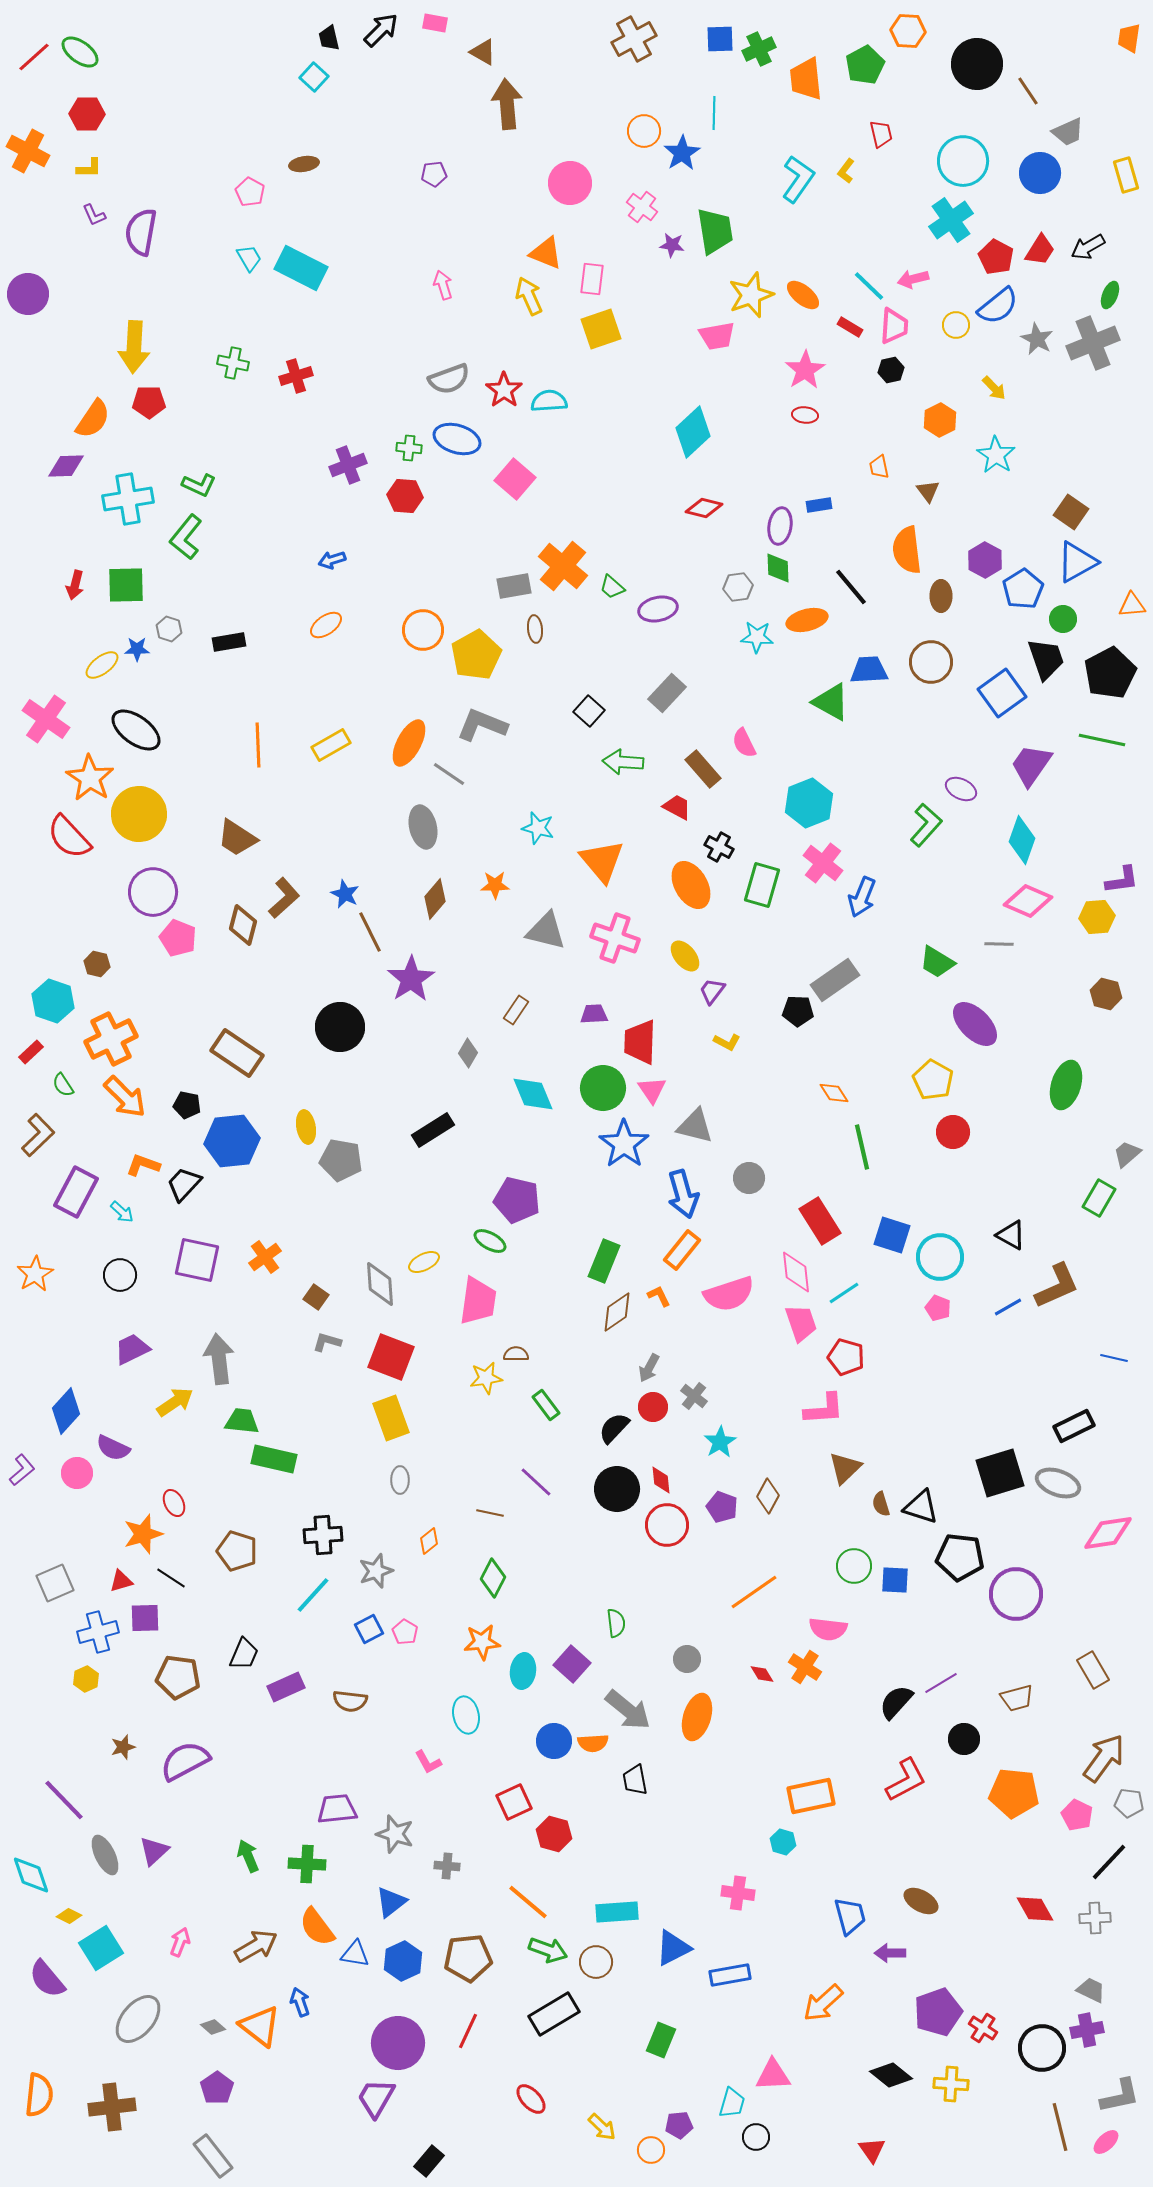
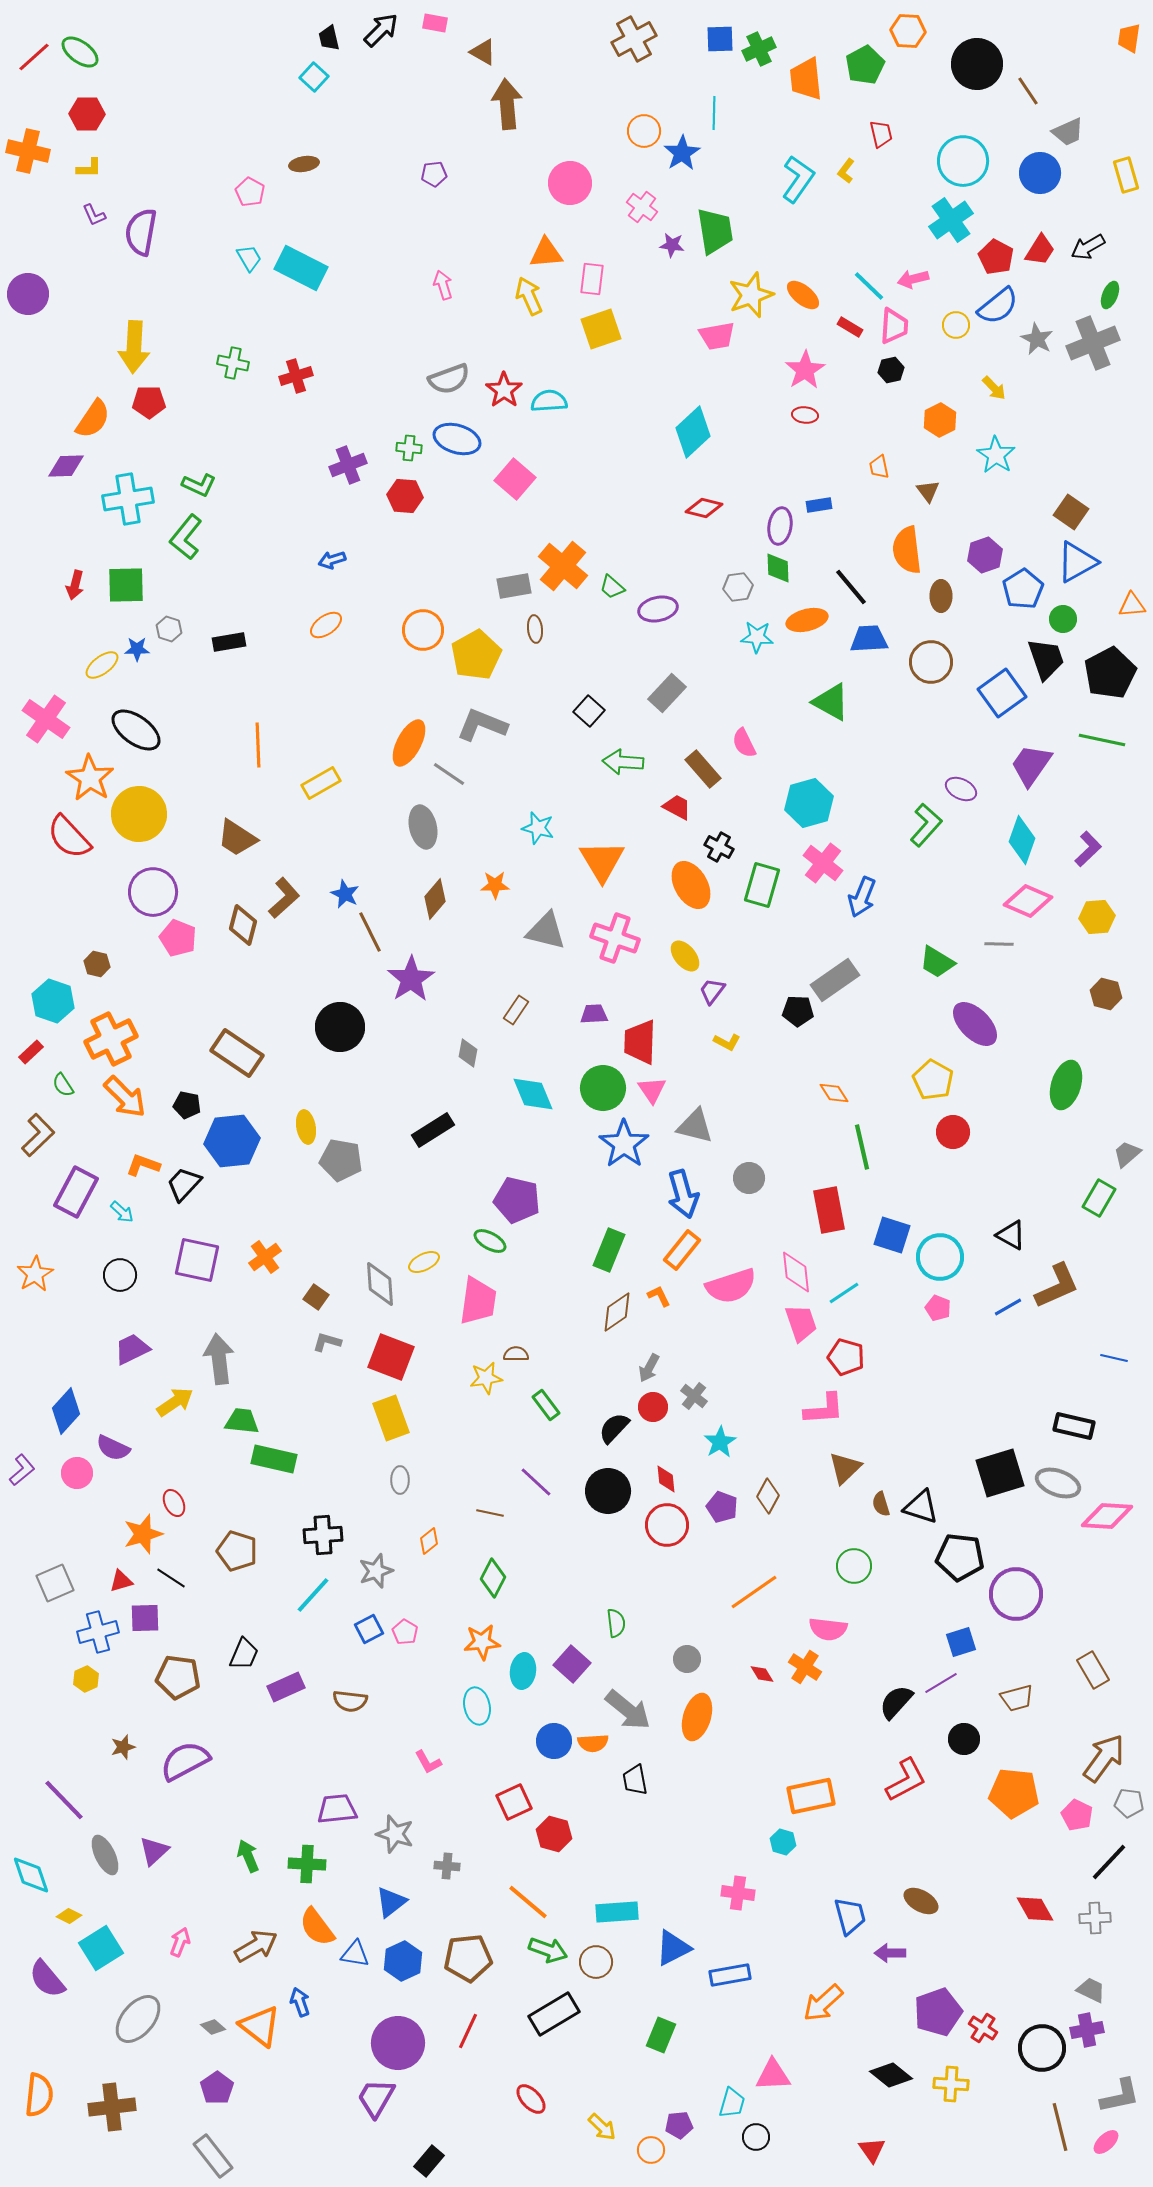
orange cross at (28, 151): rotated 15 degrees counterclockwise
orange triangle at (546, 253): rotated 27 degrees counterclockwise
purple hexagon at (985, 560): moved 5 px up; rotated 12 degrees clockwise
blue trapezoid at (869, 670): moved 31 px up
yellow rectangle at (331, 745): moved 10 px left, 38 px down
cyan hexagon at (809, 803): rotated 6 degrees clockwise
orange triangle at (602, 861): rotated 9 degrees clockwise
purple L-shape at (1122, 880): moved 34 px left, 31 px up; rotated 36 degrees counterclockwise
gray diamond at (468, 1053): rotated 20 degrees counterclockwise
red rectangle at (820, 1221): moved 9 px right, 11 px up; rotated 21 degrees clockwise
green rectangle at (604, 1261): moved 5 px right, 11 px up
pink semicircle at (729, 1294): moved 2 px right, 8 px up
black rectangle at (1074, 1426): rotated 39 degrees clockwise
red diamond at (661, 1480): moved 5 px right, 1 px up
black circle at (617, 1489): moved 9 px left, 2 px down
pink diamond at (1108, 1533): moved 1 px left, 17 px up; rotated 12 degrees clockwise
blue square at (895, 1580): moved 66 px right, 62 px down; rotated 20 degrees counterclockwise
cyan ellipse at (466, 1715): moved 11 px right, 9 px up
green rectangle at (661, 2040): moved 5 px up
